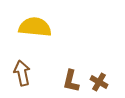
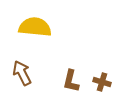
brown arrow: rotated 15 degrees counterclockwise
brown cross: moved 3 px right; rotated 12 degrees counterclockwise
